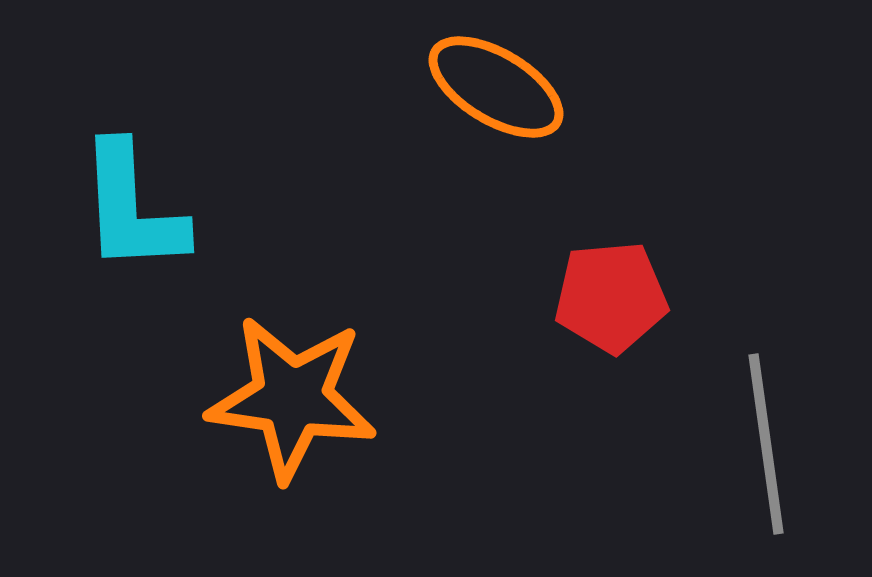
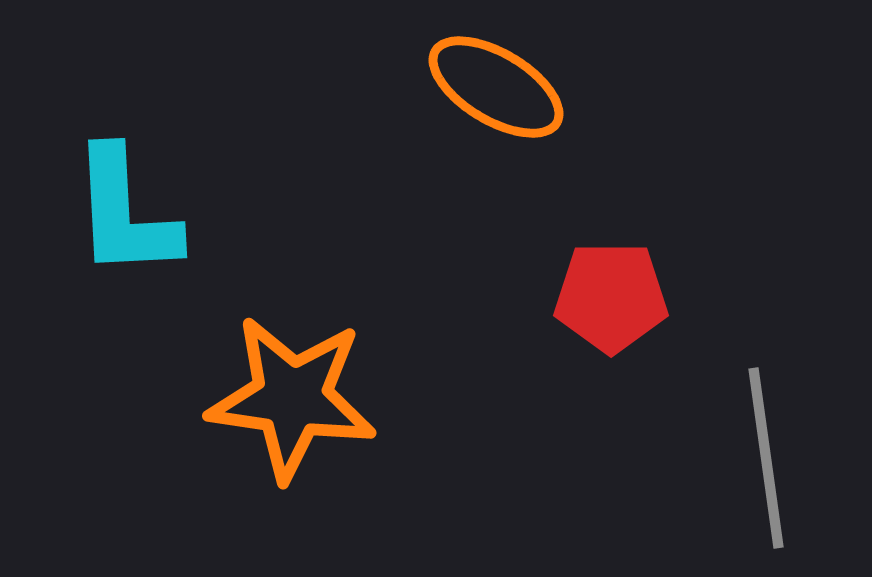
cyan L-shape: moved 7 px left, 5 px down
red pentagon: rotated 5 degrees clockwise
gray line: moved 14 px down
